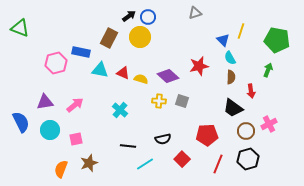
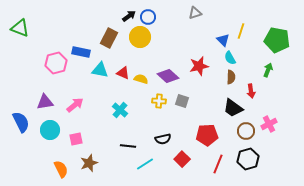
orange semicircle: rotated 132 degrees clockwise
